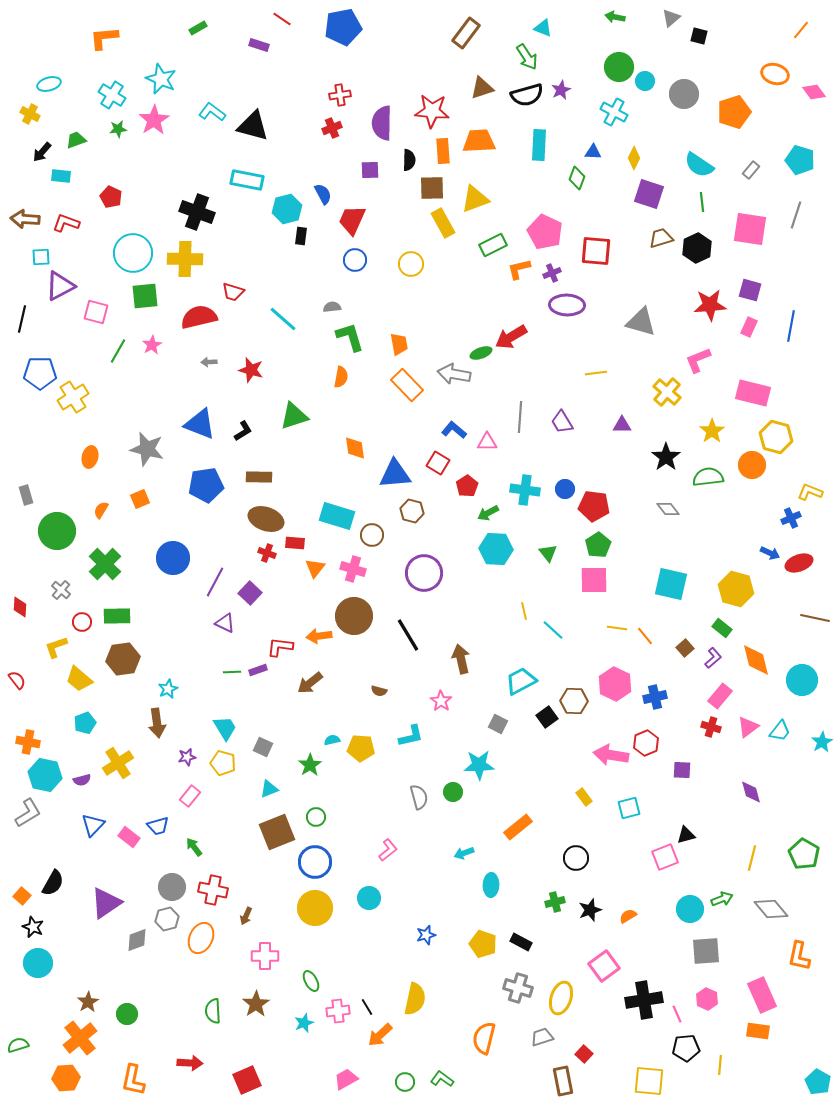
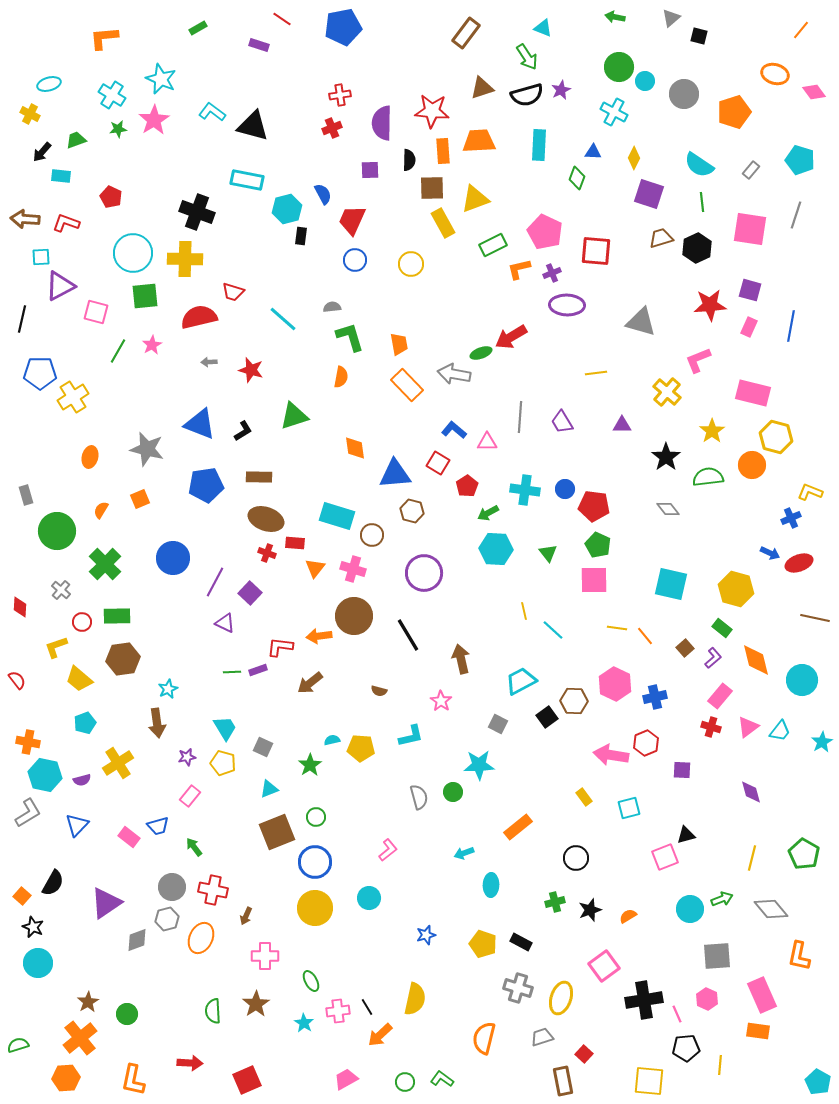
green pentagon at (598, 545): rotated 15 degrees counterclockwise
blue triangle at (93, 825): moved 16 px left
gray square at (706, 951): moved 11 px right, 5 px down
cyan star at (304, 1023): rotated 18 degrees counterclockwise
